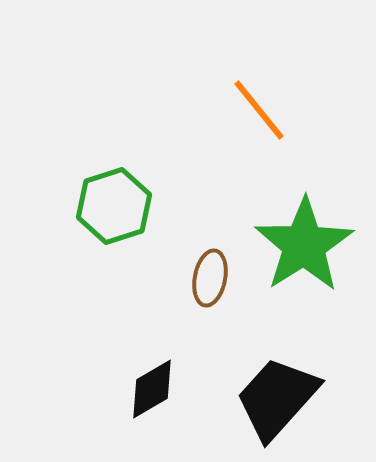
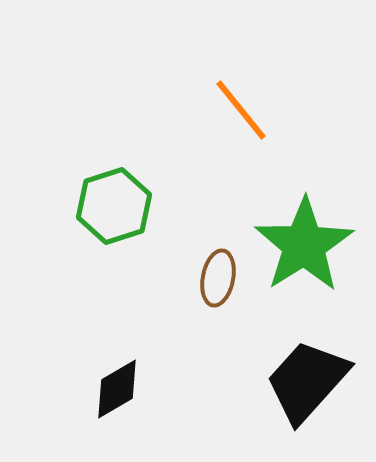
orange line: moved 18 px left
brown ellipse: moved 8 px right
black diamond: moved 35 px left
black trapezoid: moved 30 px right, 17 px up
